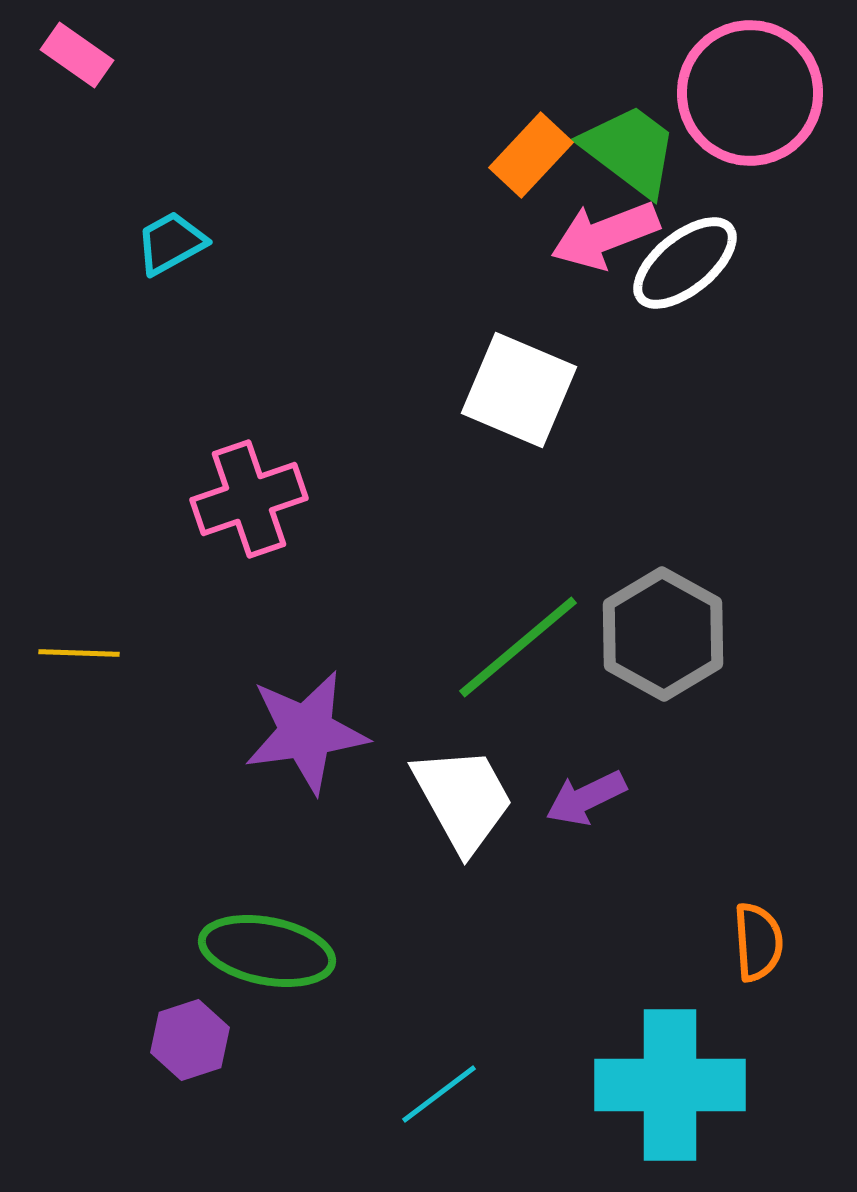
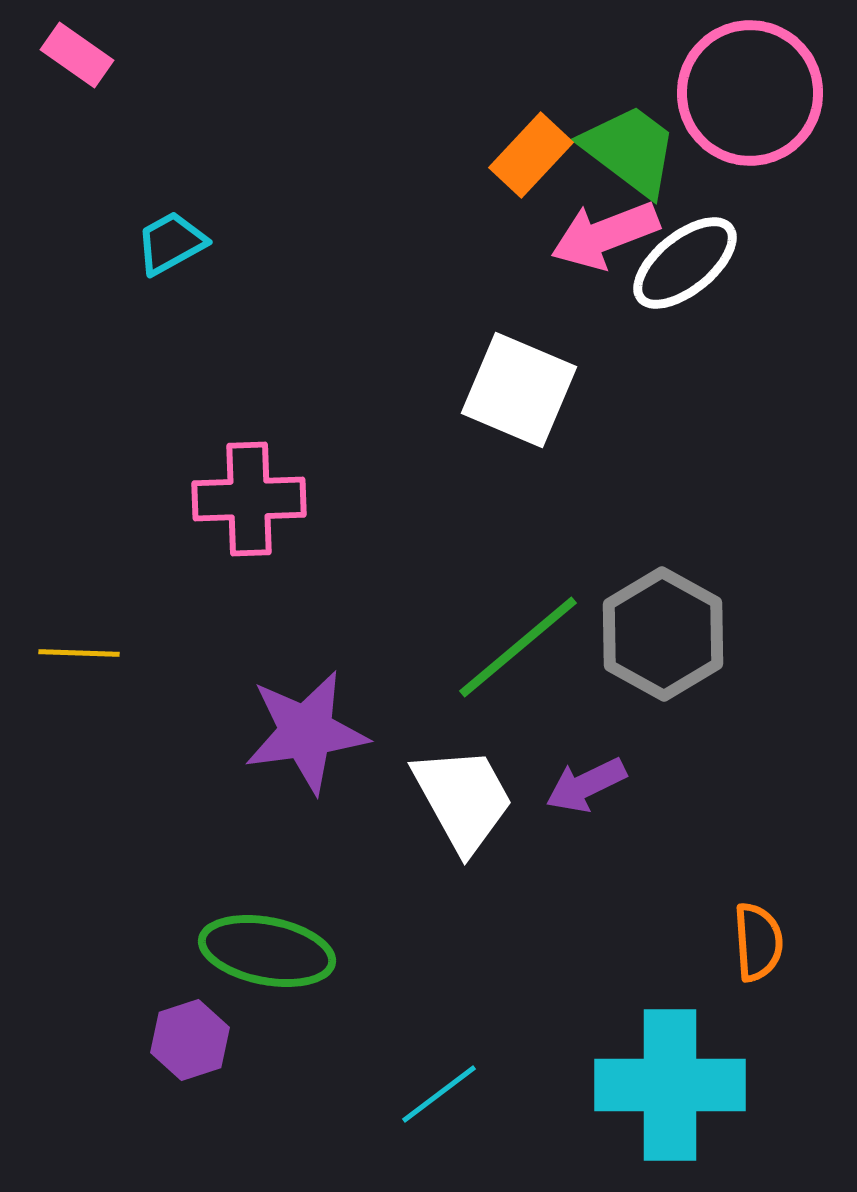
pink cross: rotated 17 degrees clockwise
purple arrow: moved 13 px up
